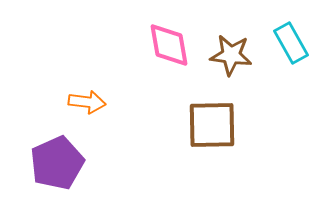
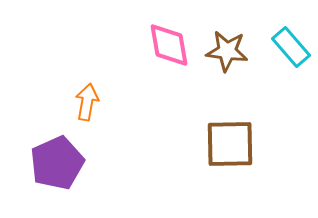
cyan rectangle: moved 4 px down; rotated 12 degrees counterclockwise
brown star: moved 4 px left, 4 px up
orange arrow: rotated 87 degrees counterclockwise
brown square: moved 18 px right, 19 px down
